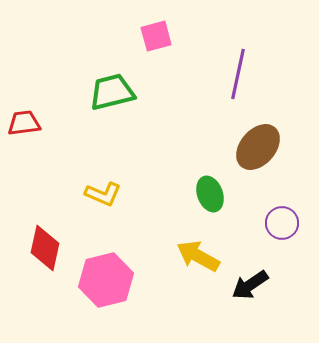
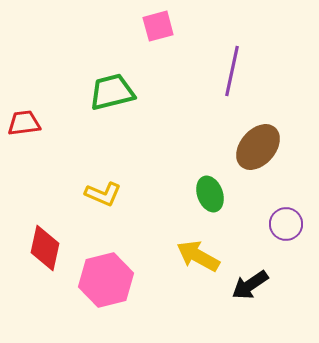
pink square: moved 2 px right, 10 px up
purple line: moved 6 px left, 3 px up
purple circle: moved 4 px right, 1 px down
